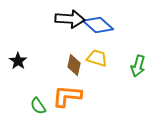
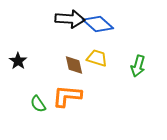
blue diamond: moved 1 px up
brown diamond: rotated 25 degrees counterclockwise
green semicircle: moved 2 px up
